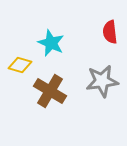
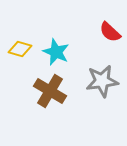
red semicircle: rotated 40 degrees counterclockwise
cyan star: moved 5 px right, 9 px down
yellow diamond: moved 16 px up
